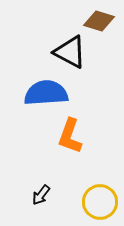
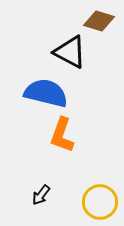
blue semicircle: rotated 18 degrees clockwise
orange L-shape: moved 8 px left, 1 px up
